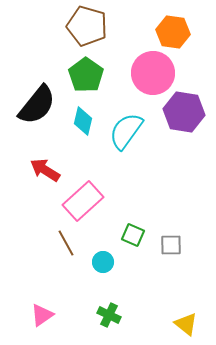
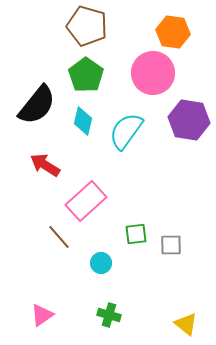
purple hexagon: moved 5 px right, 8 px down
red arrow: moved 5 px up
pink rectangle: moved 3 px right
green square: moved 3 px right, 1 px up; rotated 30 degrees counterclockwise
brown line: moved 7 px left, 6 px up; rotated 12 degrees counterclockwise
cyan circle: moved 2 px left, 1 px down
green cross: rotated 10 degrees counterclockwise
